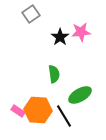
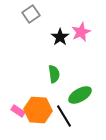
pink star: rotated 18 degrees counterclockwise
